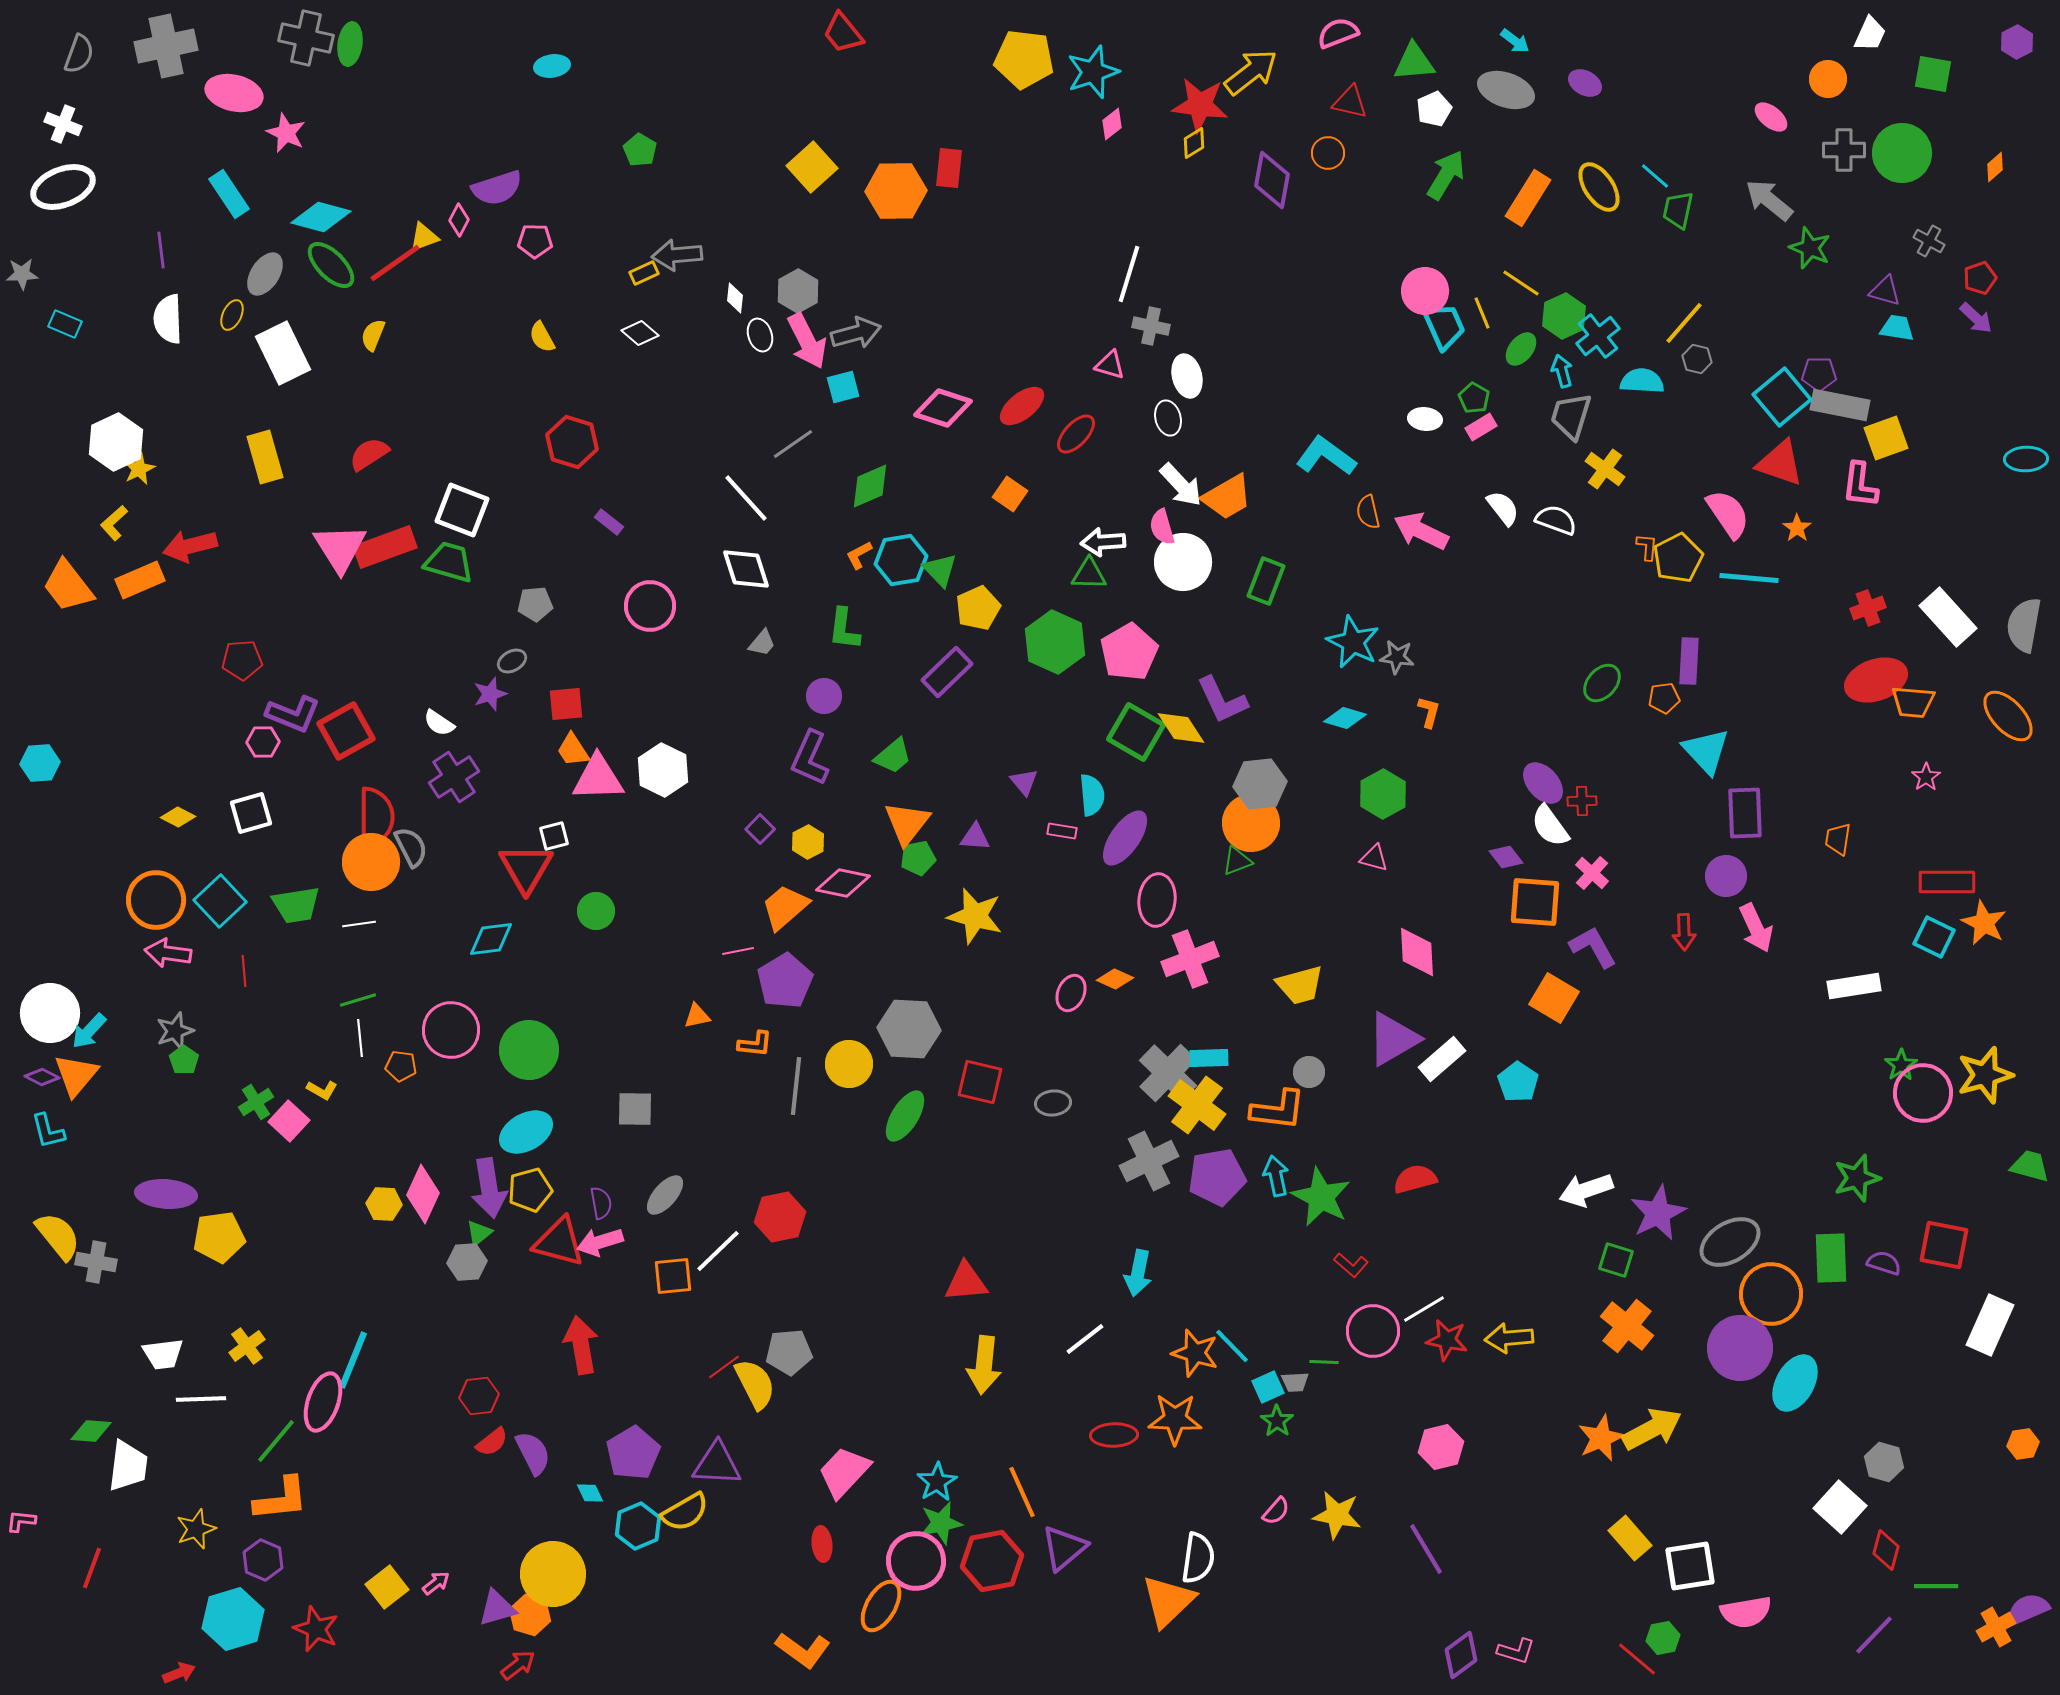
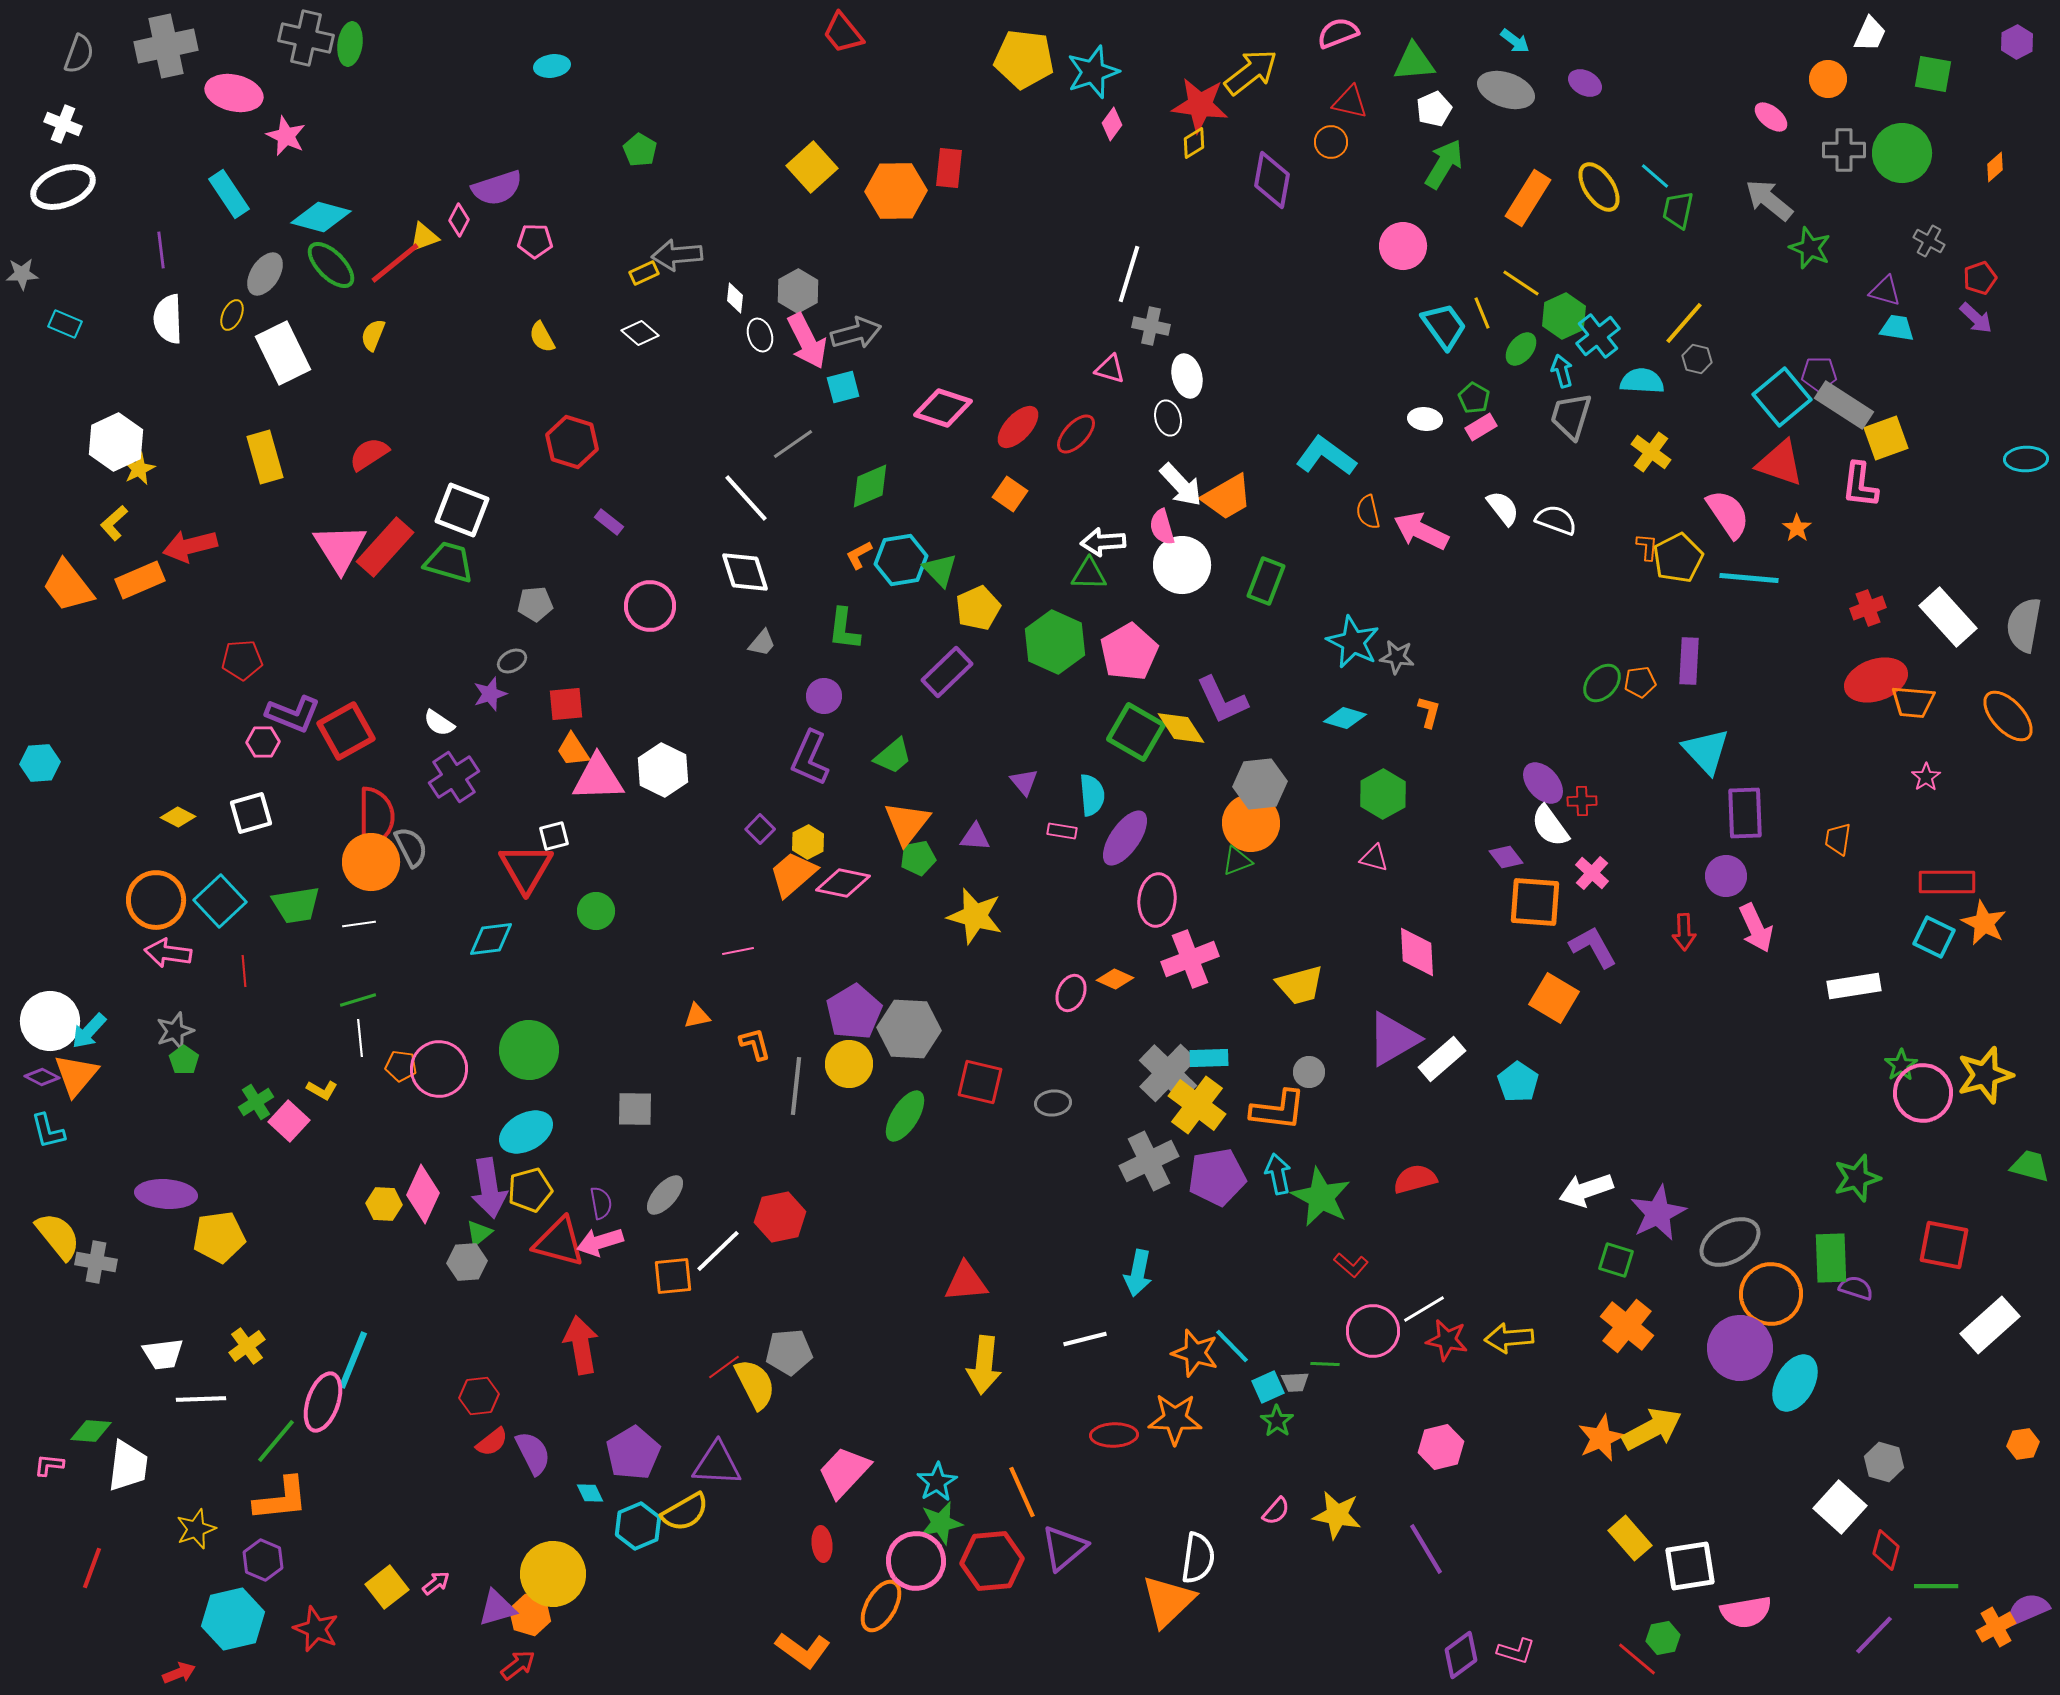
pink diamond at (1112, 124): rotated 16 degrees counterclockwise
pink star at (286, 133): moved 3 px down
orange circle at (1328, 153): moved 3 px right, 11 px up
green arrow at (1446, 175): moved 2 px left, 11 px up
red line at (395, 263): rotated 4 degrees counterclockwise
pink circle at (1425, 291): moved 22 px left, 45 px up
cyan trapezoid at (1444, 326): rotated 12 degrees counterclockwise
pink triangle at (1110, 365): moved 4 px down
gray rectangle at (1840, 405): moved 4 px right; rotated 22 degrees clockwise
red ellipse at (1022, 406): moved 4 px left, 21 px down; rotated 9 degrees counterclockwise
yellow cross at (1605, 469): moved 46 px right, 17 px up
red rectangle at (385, 547): rotated 28 degrees counterclockwise
white circle at (1183, 562): moved 1 px left, 3 px down
white diamond at (746, 569): moved 1 px left, 3 px down
orange pentagon at (1664, 698): moved 24 px left, 16 px up
orange trapezoid at (785, 907): moved 8 px right, 33 px up
purple pentagon at (785, 981): moved 69 px right, 31 px down
white circle at (50, 1013): moved 8 px down
pink circle at (451, 1030): moved 12 px left, 39 px down
orange L-shape at (755, 1044): rotated 111 degrees counterclockwise
cyan arrow at (1276, 1176): moved 2 px right, 2 px up
purple semicircle at (1884, 1263): moved 28 px left, 25 px down
white rectangle at (1990, 1325): rotated 24 degrees clockwise
white line at (1085, 1339): rotated 24 degrees clockwise
green line at (1324, 1362): moved 1 px right, 2 px down
pink L-shape at (21, 1521): moved 28 px right, 56 px up
red hexagon at (992, 1561): rotated 6 degrees clockwise
cyan hexagon at (233, 1619): rotated 4 degrees clockwise
